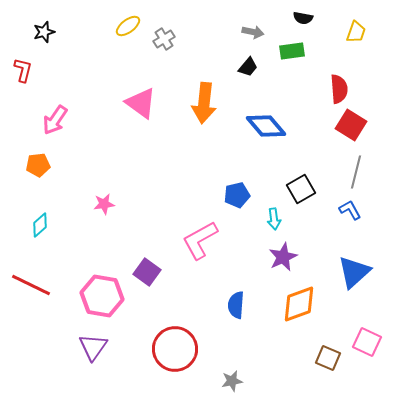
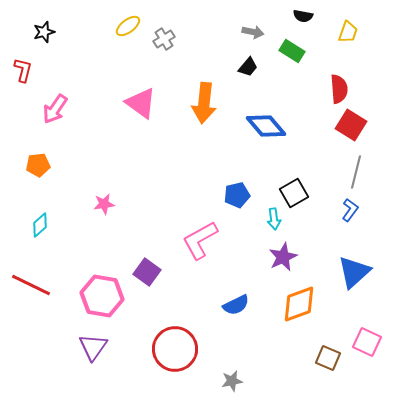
black semicircle: moved 2 px up
yellow trapezoid: moved 8 px left
green rectangle: rotated 40 degrees clockwise
pink arrow: moved 11 px up
black square: moved 7 px left, 4 px down
blue L-shape: rotated 65 degrees clockwise
blue semicircle: rotated 120 degrees counterclockwise
